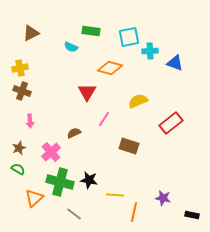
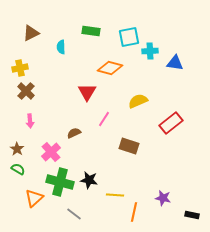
cyan semicircle: moved 10 px left; rotated 64 degrees clockwise
blue triangle: rotated 12 degrees counterclockwise
brown cross: moved 4 px right; rotated 24 degrees clockwise
brown star: moved 2 px left, 1 px down; rotated 16 degrees counterclockwise
